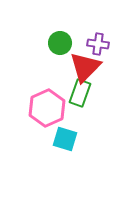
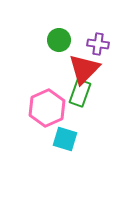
green circle: moved 1 px left, 3 px up
red triangle: moved 1 px left, 2 px down
